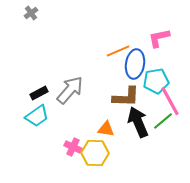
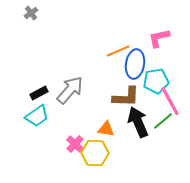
pink cross: moved 2 px right, 3 px up; rotated 18 degrees clockwise
